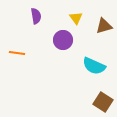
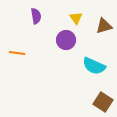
purple circle: moved 3 px right
